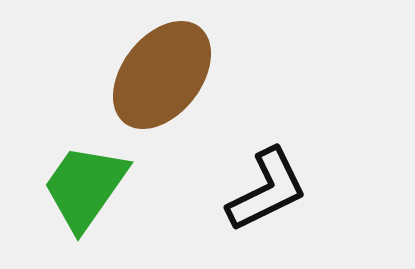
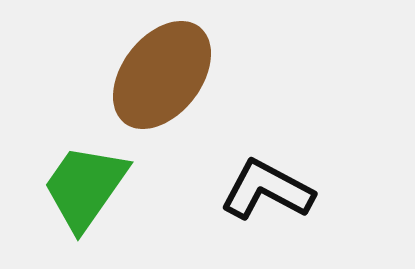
black L-shape: rotated 126 degrees counterclockwise
